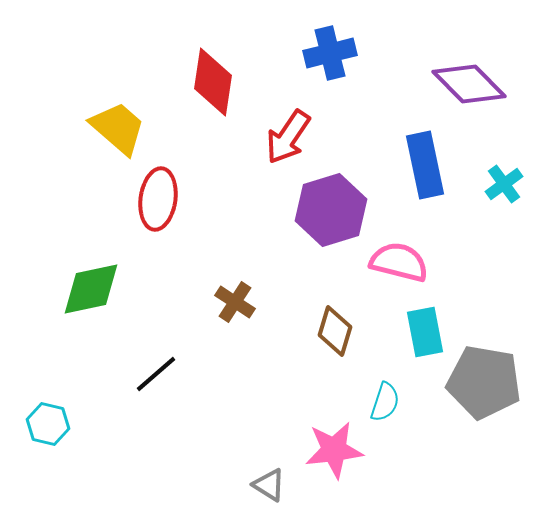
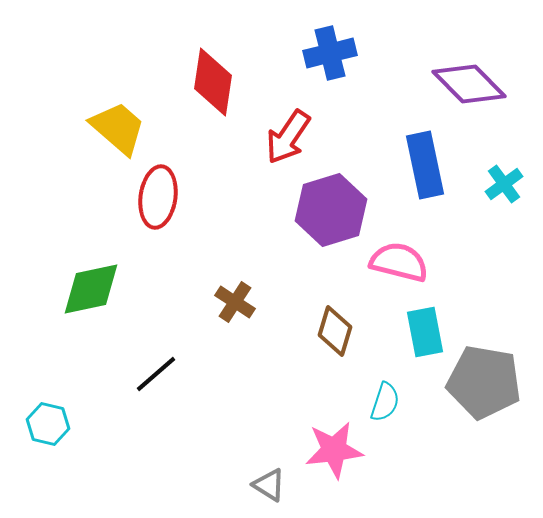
red ellipse: moved 2 px up
